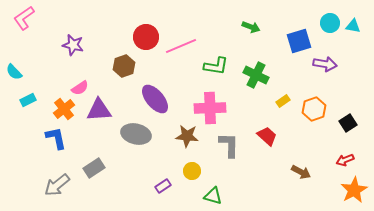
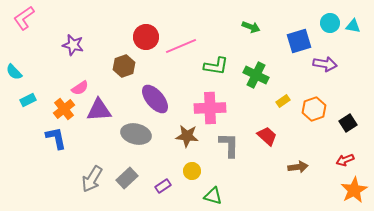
gray rectangle: moved 33 px right, 10 px down; rotated 10 degrees counterclockwise
brown arrow: moved 3 px left, 5 px up; rotated 36 degrees counterclockwise
gray arrow: moved 35 px right, 6 px up; rotated 20 degrees counterclockwise
